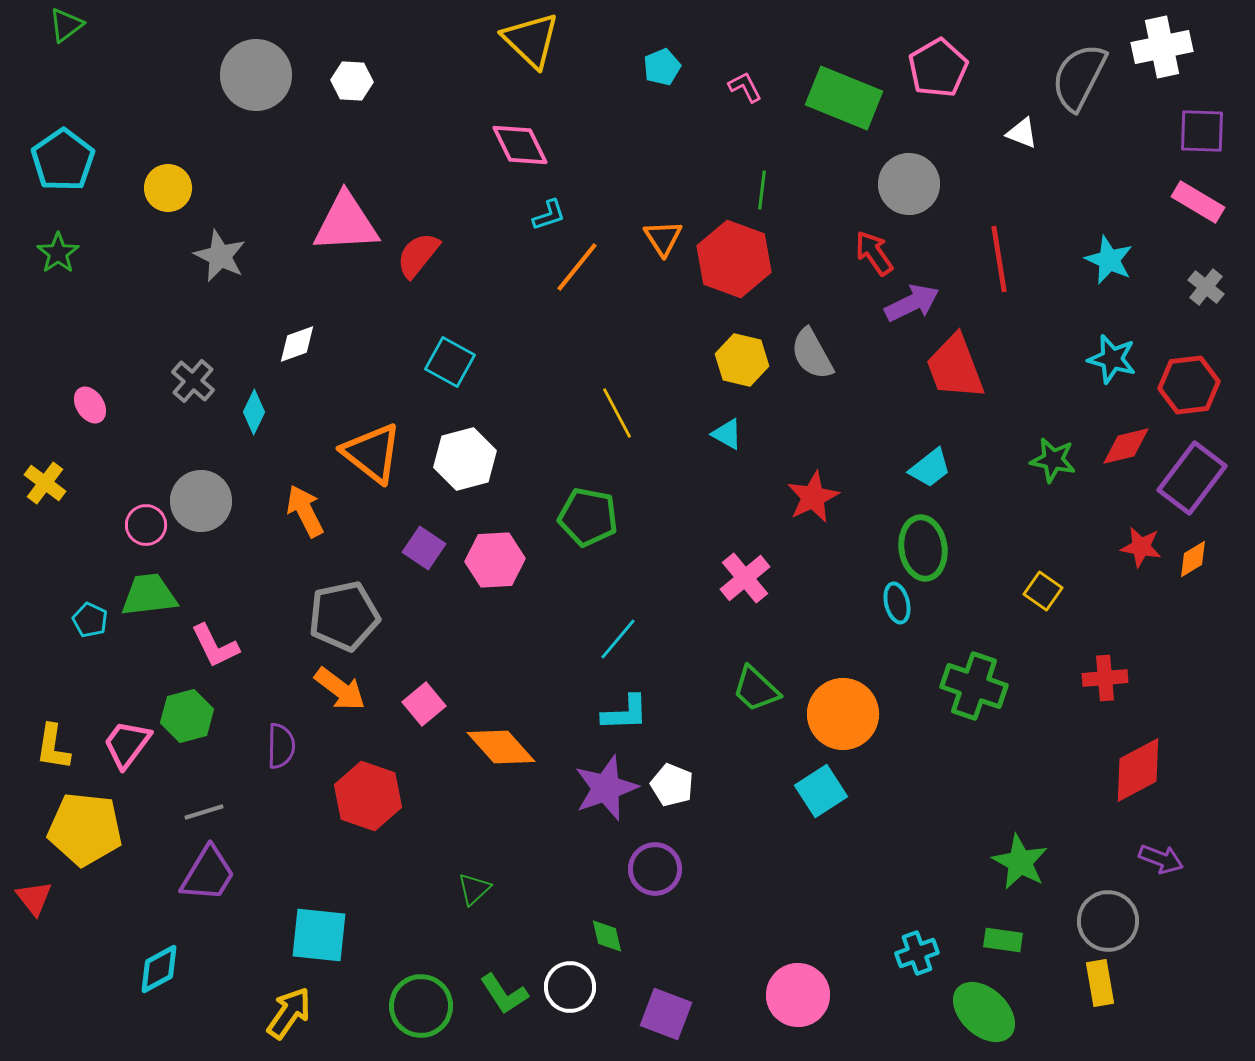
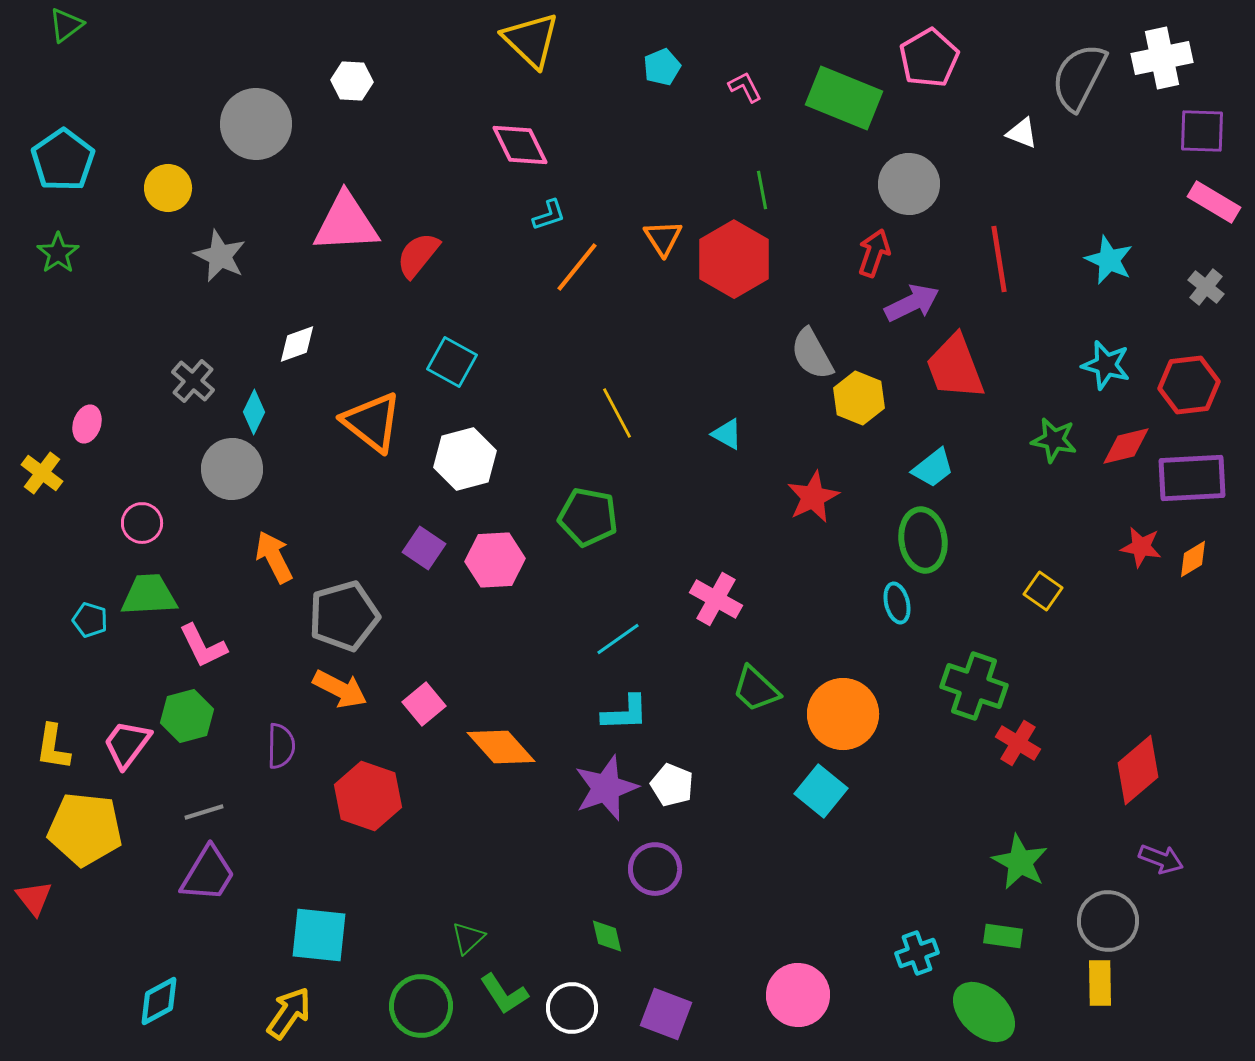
white cross at (1162, 47): moved 11 px down
pink pentagon at (938, 68): moved 9 px left, 10 px up
gray circle at (256, 75): moved 49 px down
green line at (762, 190): rotated 18 degrees counterclockwise
pink rectangle at (1198, 202): moved 16 px right
red arrow at (874, 253): rotated 54 degrees clockwise
red hexagon at (734, 259): rotated 10 degrees clockwise
cyan star at (1112, 359): moved 6 px left, 6 px down
yellow hexagon at (742, 360): moved 117 px right, 38 px down; rotated 9 degrees clockwise
cyan square at (450, 362): moved 2 px right
pink ellipse at (90, 405): moved 3 px left, 19 px down; rotated 51 degrees clockwise
orange triangle at (372, 453): moved 31 px up
green star at (1053, 460): moved 1 px right, 20 px up
cyan trapezoid at (930, 468): moved 3 px right
purple rectangle at (1192, 478): rotated 50 degrees clockwise
yellow cross at (45, 483): moved 3 px left, 10 px up
gray circle at (201, 501): moved 31 px right, 32 px up
orange arrow at (305, 511): moved 31 px left, 46 px down
pink circle at (146, 525): moved 4 px left, 2 px up
green ellipse at (923, 548): moved 8 px up
pink cross at (745, 578): moved 29 px left, 21 px down; rotated 21 degrees counterclockwise
green trapezoid at (149, 595): rotated 4 degrees clockwise
gray pentagon at (344, 616): rotated 4 degrees counterclockwise
cyan pentagon at (90, 620): rotated 8 degrees counterclockwise
cyan line at (618, 639): rotated 15 degrees clockwise
pink L-shape at (215, 646): moved 12 px left
red cross at (1105, 678): moved 87 px left, 65 px down; rotated 36 degrees clockwise
orange arrow at (340, 689): rotated 10 degrees counterclockwise
red diamond at (1138, 770): rotated 12 degrees counterclockwise
cyan square at (821, 791): rotated 18 degrees counterclockwise
green triangle at (474, 889): moved 6 px left, 49 px down
green rectangle at (1003, 940): moved 4 px up
cyan diamond at (159, 969): moved 32 px down
yellow rectangle at (1100, 983): rotated 9 degrees clockwise
white circle at (570, 987): moved 2 px right, 21 px down
